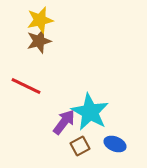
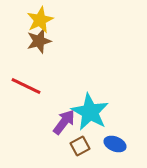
yellow star: rotated 12 degrees counterclockwise
